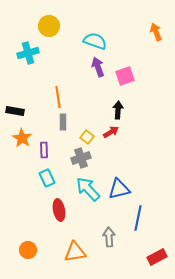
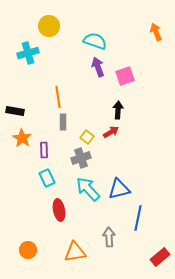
red rectangle: moved 3 px right; rotated 12 degrees counterclockwise
